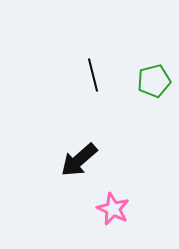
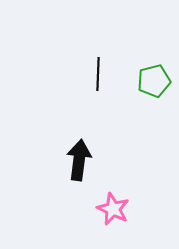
black line: moved 5 px right, 1 px up; rotated 16 degrees clockwise
black arrow: rotated 138 degrees clockwise
